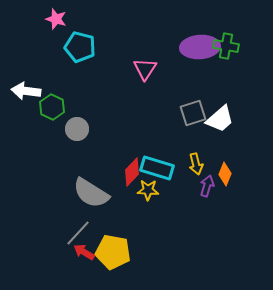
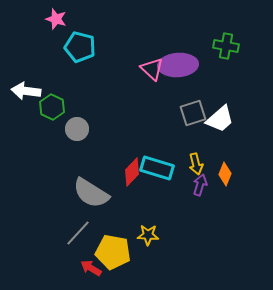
purple ellipse: moved 22 px left, 18 px down
pink triangle: moved 7 px right; rotated 20 degrees counterclockwise
purple arrow: moved 7 px left, 1 px up
yellow star: moved 45 px down
red arrow: moved 7 px right, 16 px down
